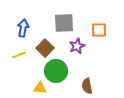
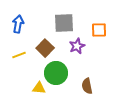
blue arrow: moved 5 px left, 4 px up
green circle: moved 2 px down
yellow triangle: moved 1 px left
